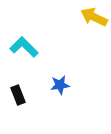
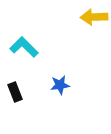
yellow arrow: rotated 28 degrees counterclockwise
black rectangle: moved 3 px left, 3 px up
